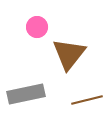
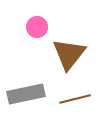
brown line: moved 12 px left, 1 px up
